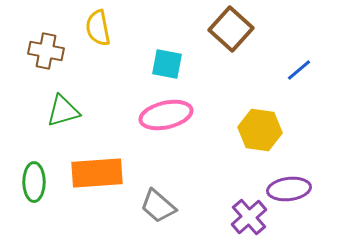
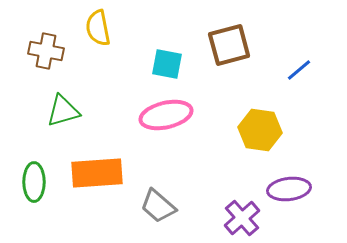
brown square: moved 2 px left, 16 px down; rotated 33 degrees clockwise
purple cross: moved 7 px left, 1 px down
